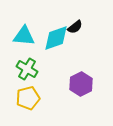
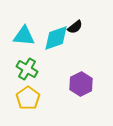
yellow pentagon: rotated 20 degrees counterclockwise
